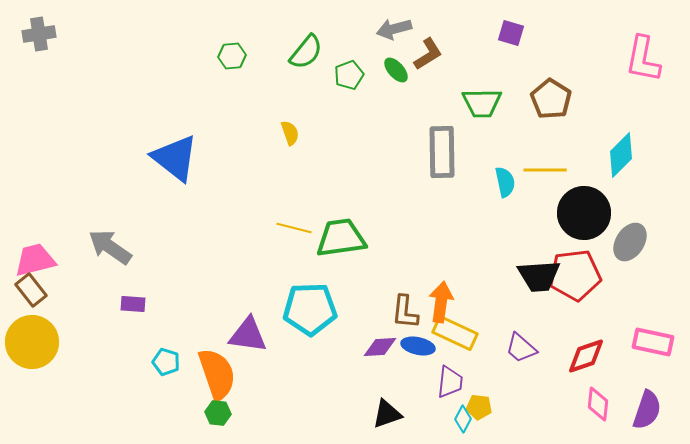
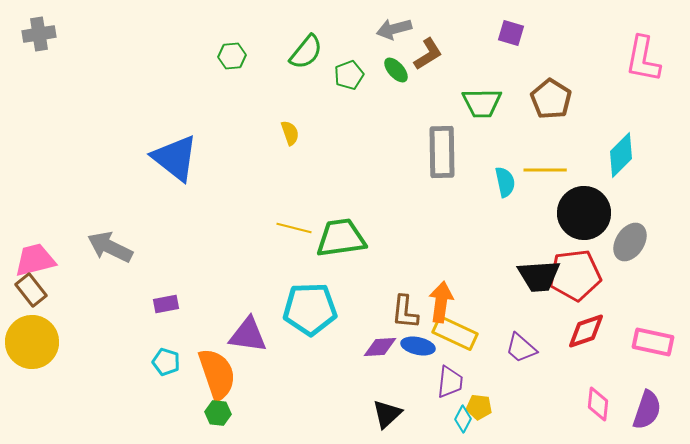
gray arrow at (110, 247): rotated 9 degrees counterclockwise
purple rectangle at (133, 304): moved 33 px right; rotated 15 degrees counterclockwise
red diamond at (586, 356): moved 25 px up
black triangle at (387, 414): rotated 24 degrees counterclockwise
